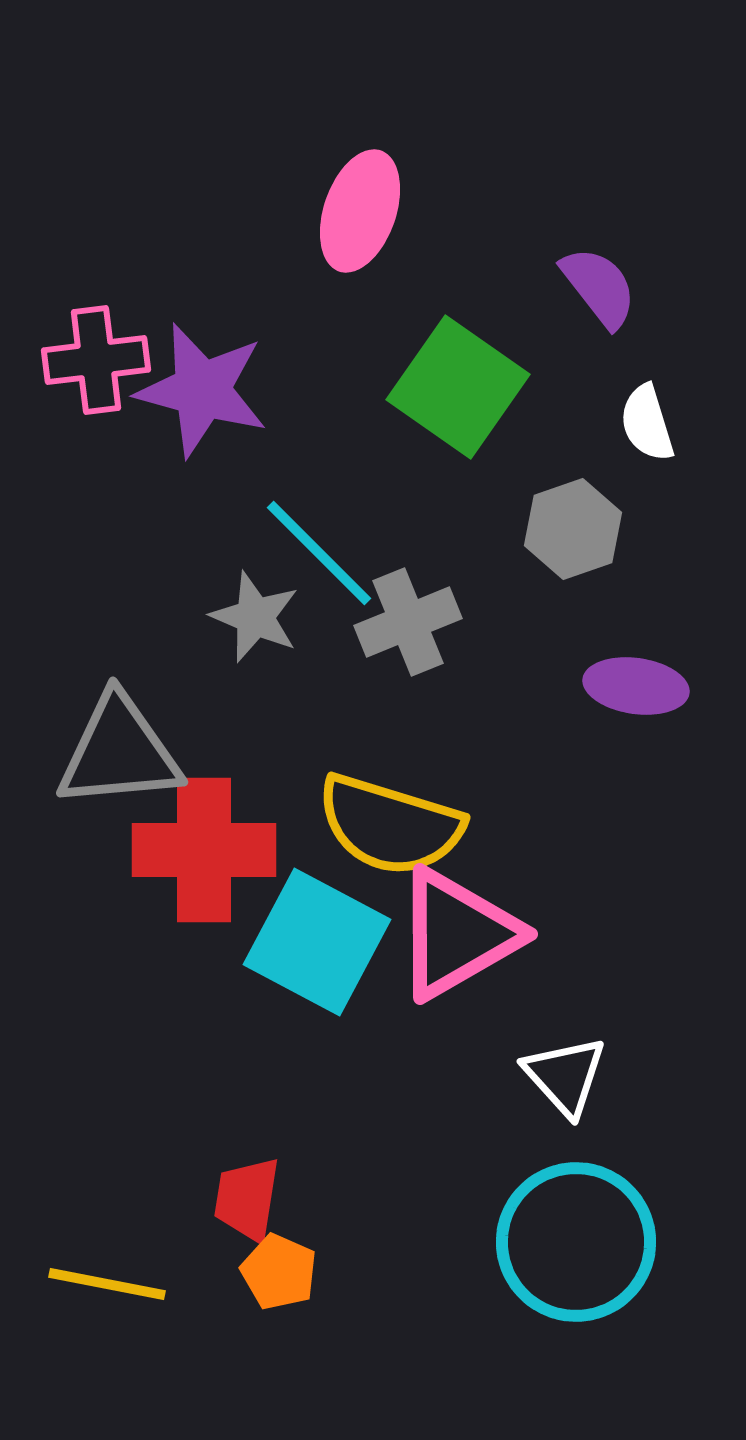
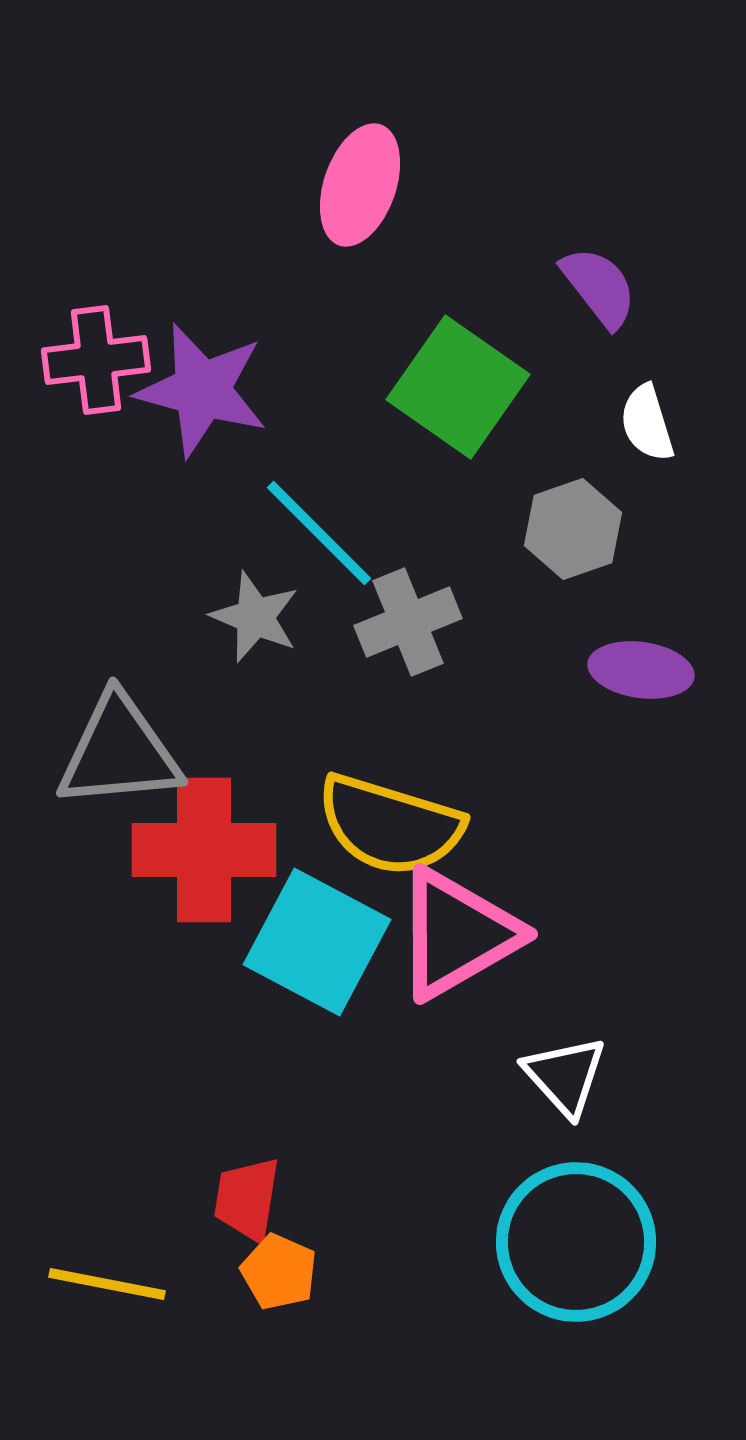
pink ellipse: moved 26 px up
cyan line: moved 20 px up
purple ellipse: moved 5 px right, 16 px up
